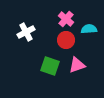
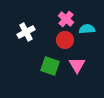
cyan semicircle: moved 2 px left
red circle: moved 1 px left
pink triangle: rotated 42 degrees counterclockwise
